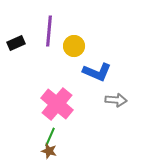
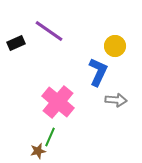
purple line: rotated 60 degrees counterclockwise
yellow circle: moved 41 px right
blue L-shape: moved 1 px right; rotated 88 degrees counterclockwise
pink cross: moved 1 px right, 2 px up
brown star: moved 11 px left; rotated 28 degrees counterclockwise
